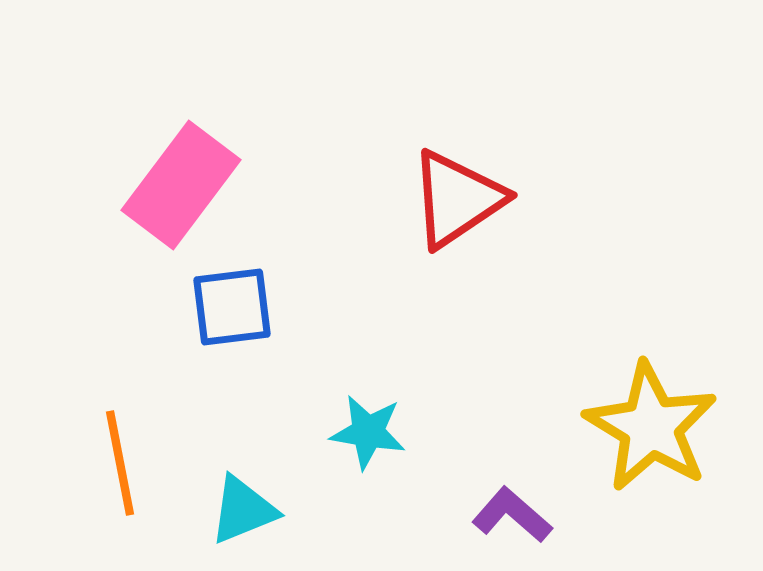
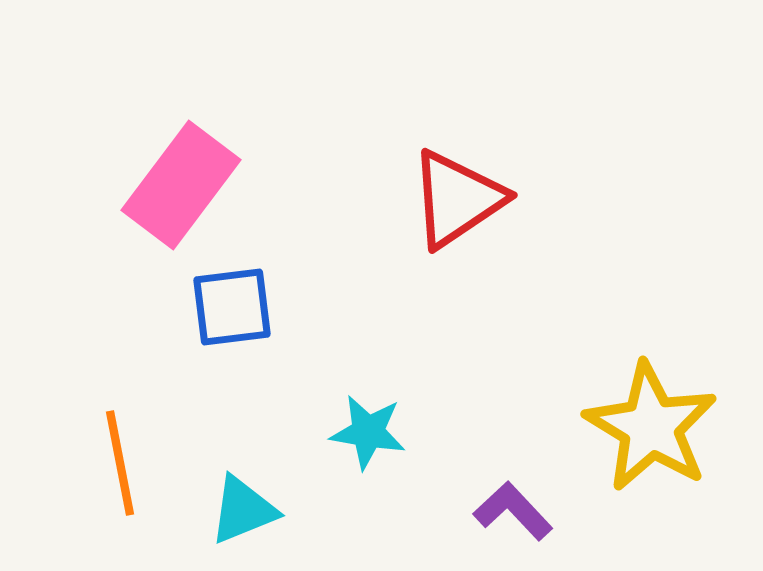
purple L-shape: moved 1 px right, 4 px up; rotated 6 degrees clockwise
